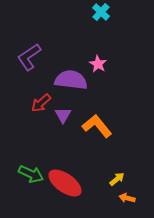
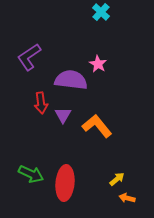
red arrow: rotated 55 degrees counterclockwise
red ellipse: rotated 60 degrees clockwise
